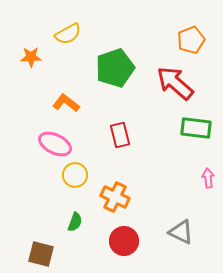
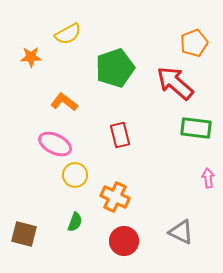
orange pentagon: moved 3 px right, 3 px down
orange L-shape: moved 2 px left, 1 px up
brown square: moved 17 px left, 20 px up
